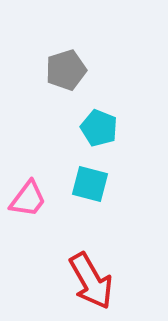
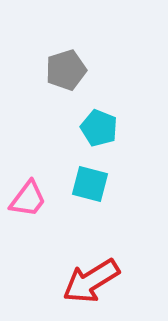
red arrow: rotated 88 degrees clockwise
